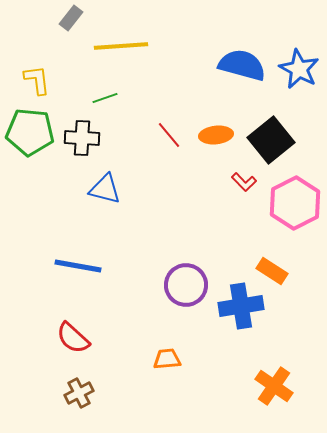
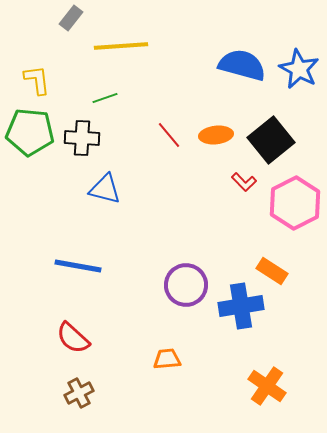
orange cross: moved 7 px left
